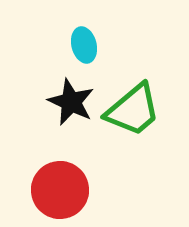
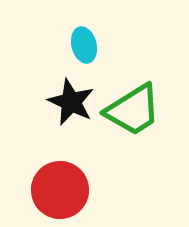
green trapezoid: rotated 8 degrees clockwise
